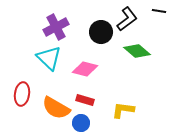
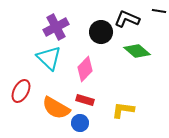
black L-shape: rotated 120 degrees counterclockwise
pink diamond: rotated 60 degrees counterclockwise
red ellipse: moved 1 px left, 3 px up; rotated 20 degrees clockwise
blue circle: moved 1 px left
